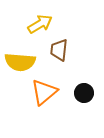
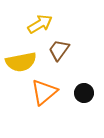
brown trapezoid: rotated 30 degrees clockwise
yellow semicircle: moved 1 px right; rotated 16 degrees counterclockwise
